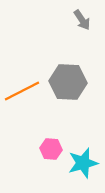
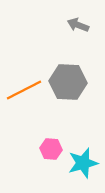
gray arrow: moved 4 px left, 5 px down; rotated 145 degrees clockwise
orange line: moved 2 px right, 1 px up
